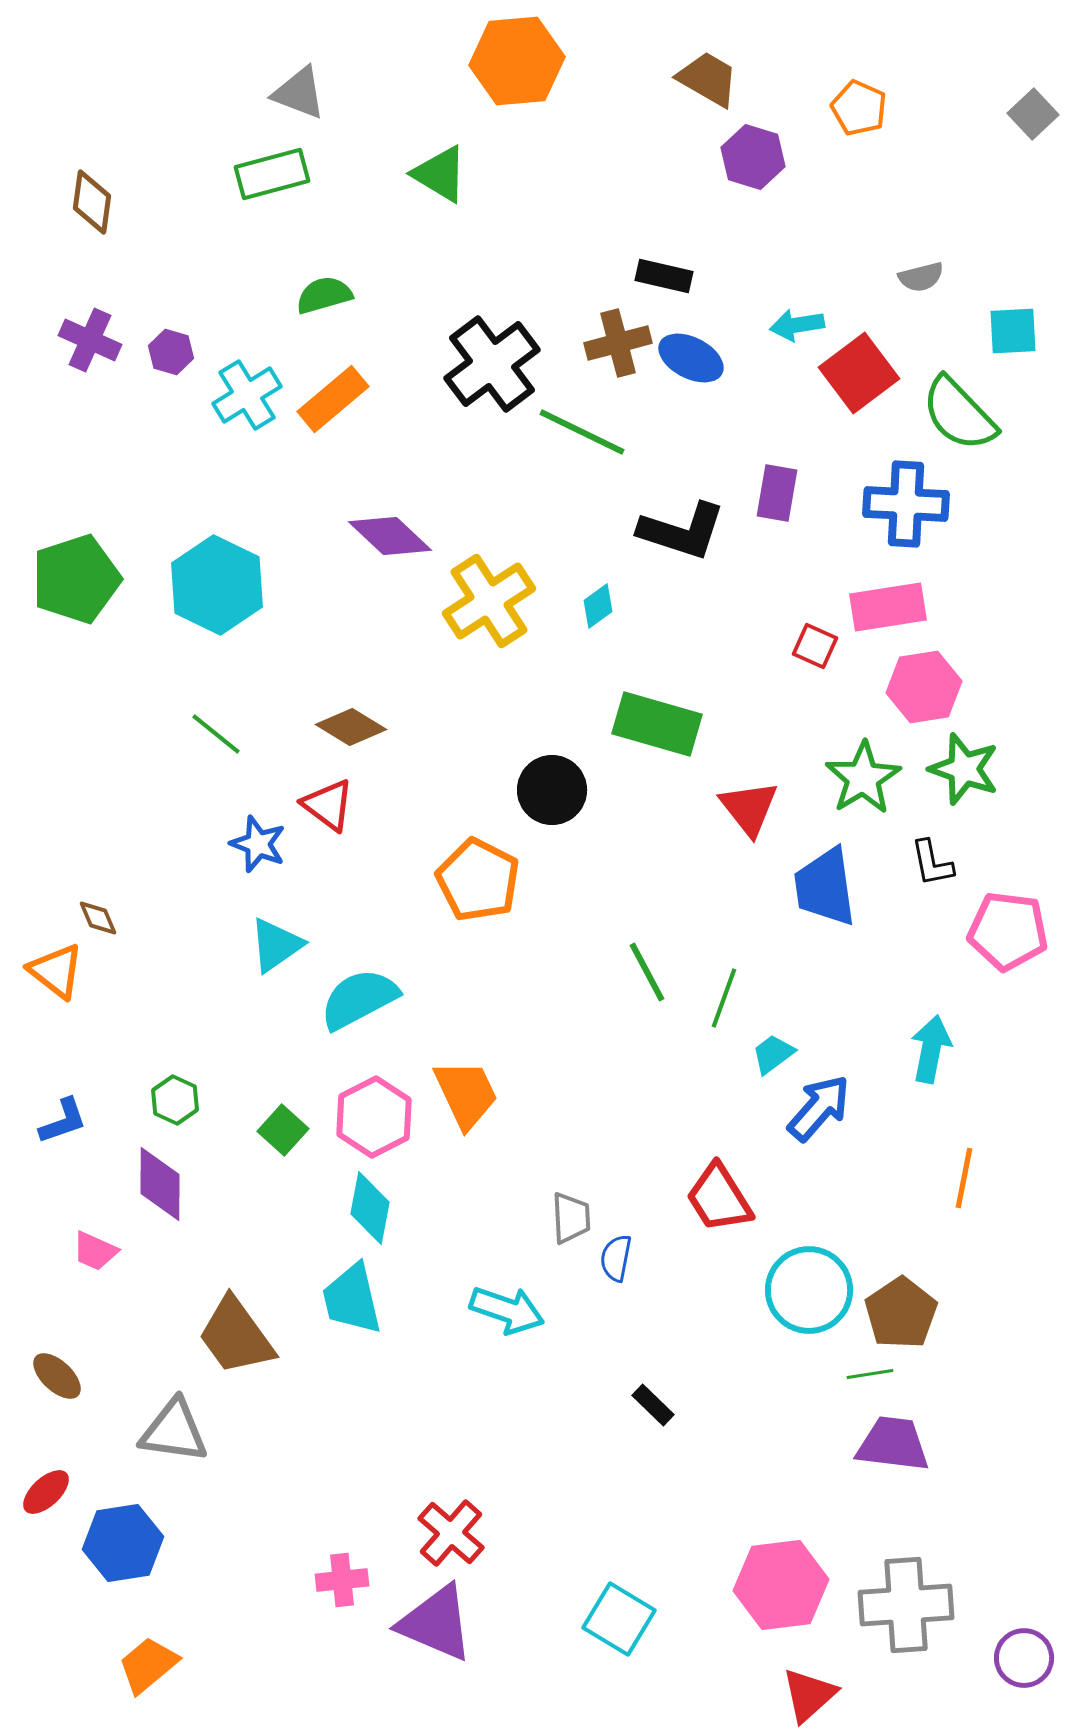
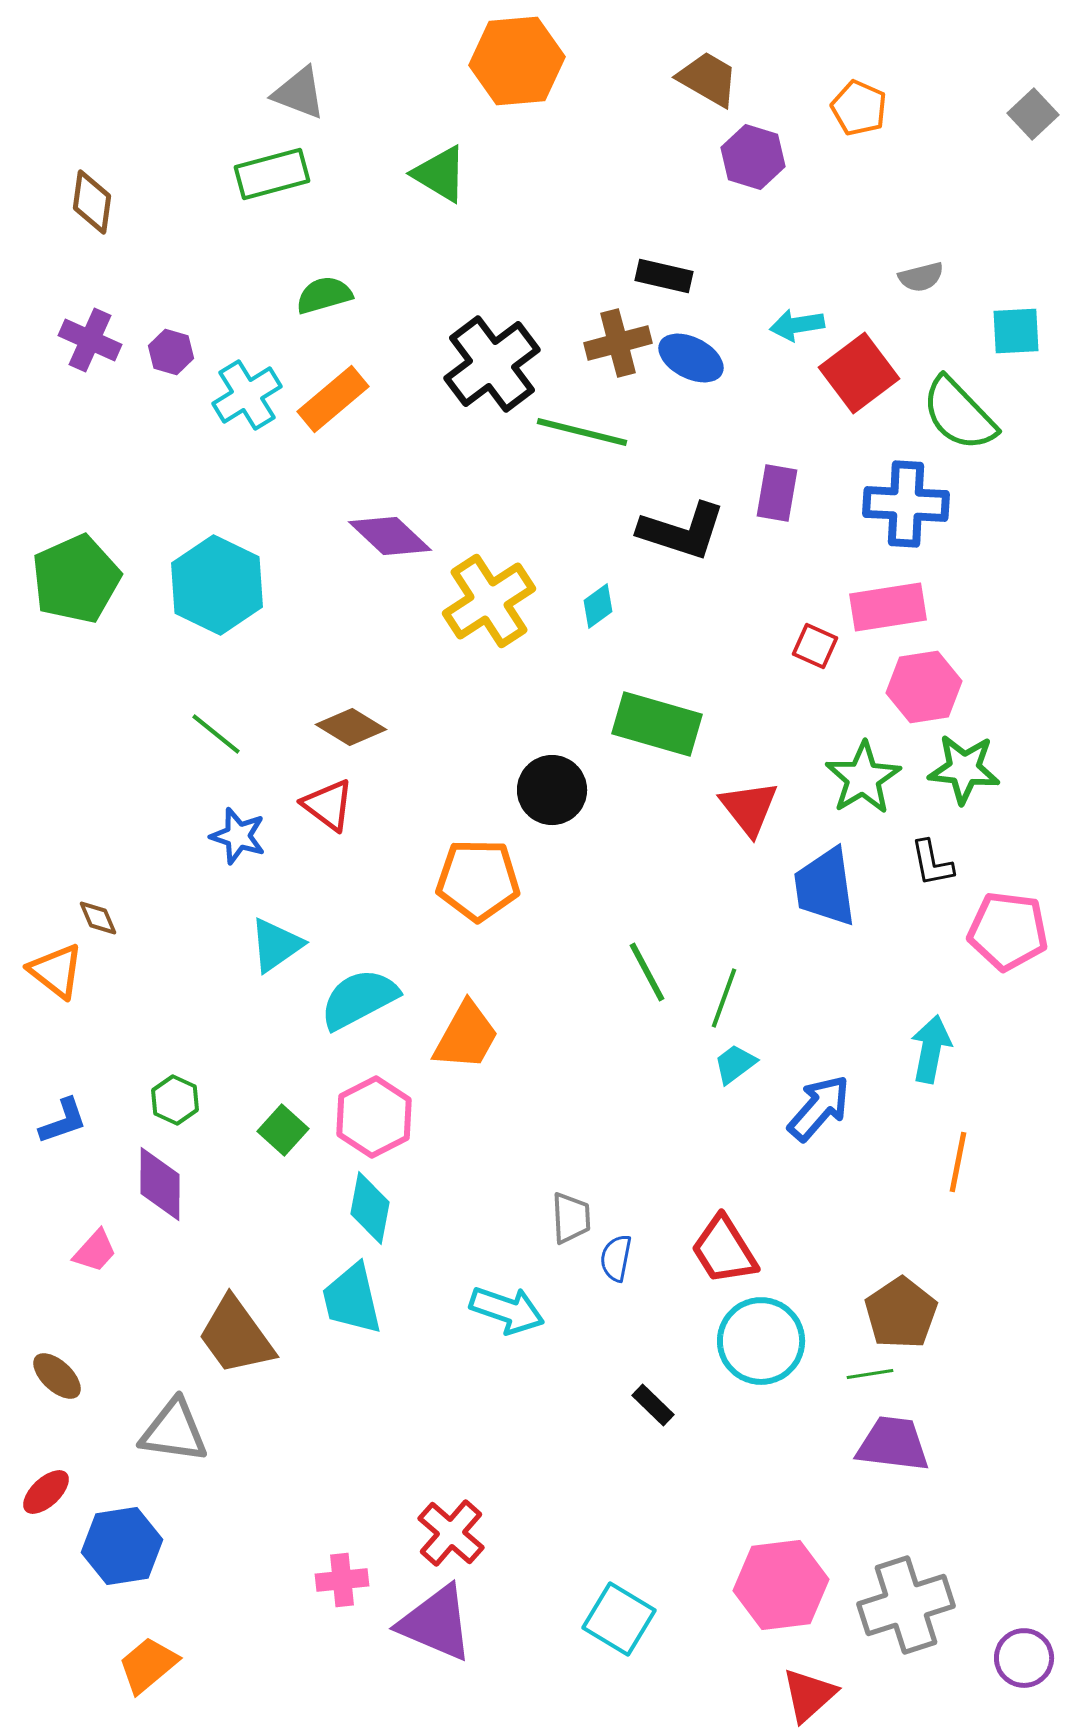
cyan square at (1013, 331): moved 3 px right
green line at (582, 432): rotated 12 degrees counterclockwise
green pentagon at (76, 579): rotated 6 degrees counterclockwise
green star at (964, 769): rotated 14 degrees counterclockwise
blue star at (258, 844): moved 20 px left, 8 px up; rotated 4 degrees counterclockwise
orange pentagon at (478, 880): rotated 26 degrees counterclockwise
cyan trapezoid at (773, 1054): moved 38 px left, 10 px down
orange trapezoid at (466, 1094): moved 58 px up; rotated 54 degrees clockwise
orange line at (964, 1178): moved 6 px left, 16 px up
red trapezoid at (719, 1198): moved 5 px right, 52 px down
pink trapezoid at (95, 1251): rotated 72 degrees counterclockwise
cyan circle at (809, 1290): moved 48 px left, 51 px down
blue hexagon at (123, 1543): moved 1 px left, 3 px down
gray cross at (906, 1605): rotated 14 degrees counterclockwise
